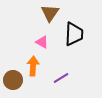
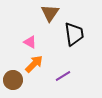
black trapezoid: rotated 10 degrees counterclockwise
pink triangle: moved 12 px left
orange arrow: moved 1 px right, 2 px up; rotated 42 degrees clockwise
purple line: moved 2 px right, 2 px up
